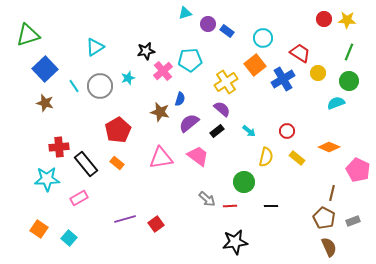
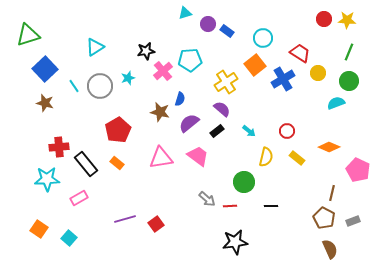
brown semicircle at (329, 247): moved 1 px right, 2 px down
